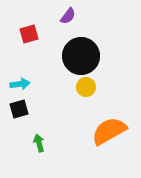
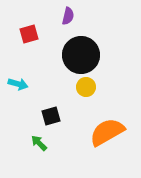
purple semicircle: rotated 24 degrees counterclockwise
black circle: moved 1 px up
cyan arrow: moved 2 px left; rotated 24 degrees clockwise
black square: moved 32 px right, 7 px down
orange semicircle: moved 2 px left, 1 px down
green arrow: rotated 30 degrees counterclockwise
